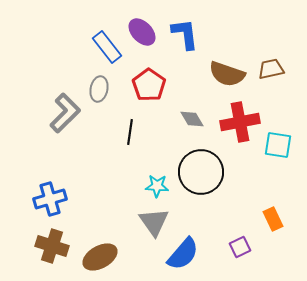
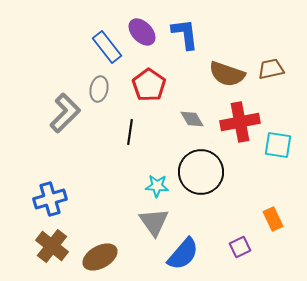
brown cross: rotated 20 degrees clockwise
